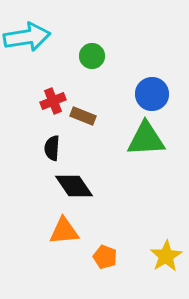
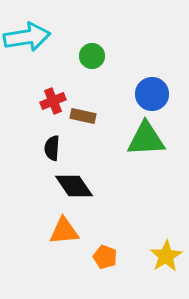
brown rectangle: rotated 10 degrees counterclockwise
